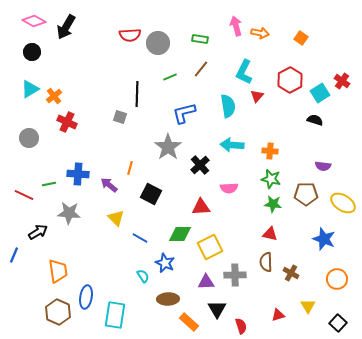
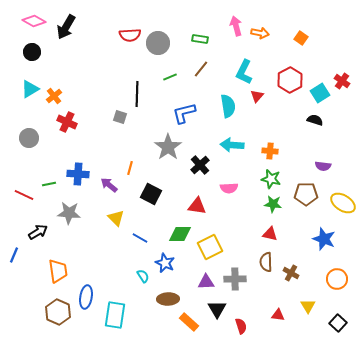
red triangle at (201, 207): moved 4 px left, 1 px up; rotated 12 degrees clockwise
gray cross at (235, 275): moved 4 px down
red triangle at (278, 315): rotated 24 degrees clockwise
